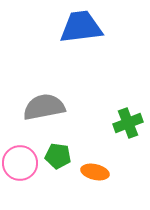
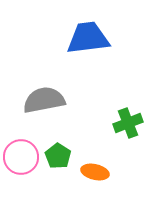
blue trapezoid: moved 7 px right, 11 px down
gray semicircle: moved 7 px up
green pentagon: rotated 25 degrees clockwise
pink circle: moved 1 px right, 6 px up
